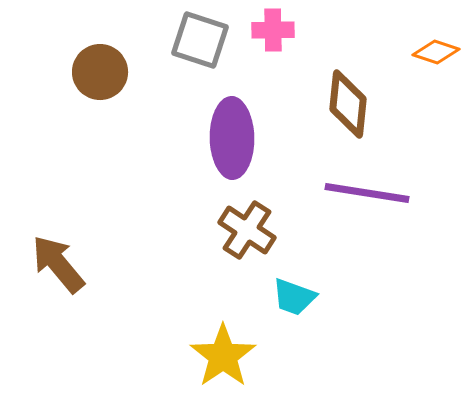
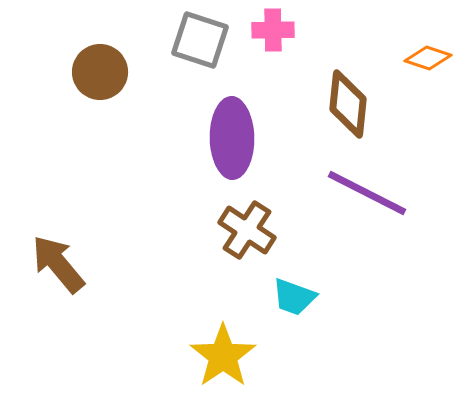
orange diamond: moved 8 px left, 6 px down
purple line: rotated 18 degrees clockwise
